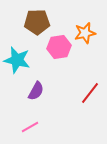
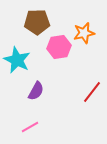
orange star: moved 1 px left
cyan star: rotated 12 degrees clockwise
red line: moved 2 px right, 1 px up
